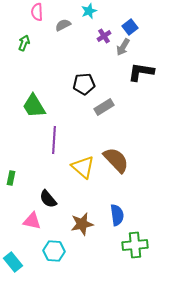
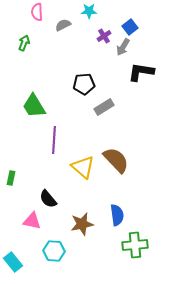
cyan star: rotated 21 degrees clockwise
